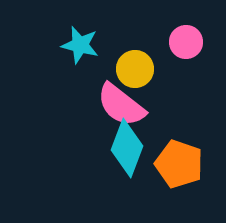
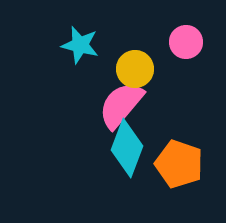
pink semicircle: rotated 92 degrees clockwise
